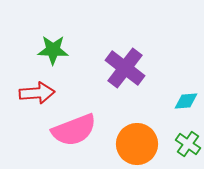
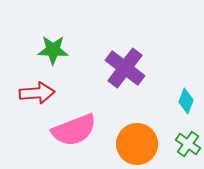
cyan diamond: rotated 65 degrees counterclockwise
